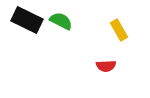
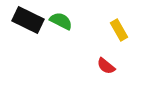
black rectangle: moved 1 px right
red semicircle: rotated 42 degrees clockwise
